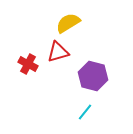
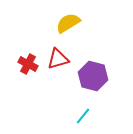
red triangle: moved 7 px down
cyan line: moved 2 px left, 4 px down
